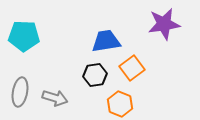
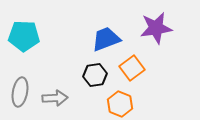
purple star: moved 8 px left, 4 px down
blue trapezoid: moved 2 px up; rotated 12 degrees counterclockwise
gray arrow: rotated 20 degrees counterclockwise
